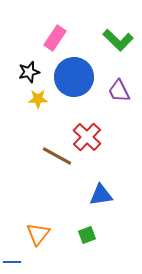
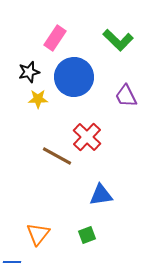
purple trapezoid: moved 7 px right, 5 px down
